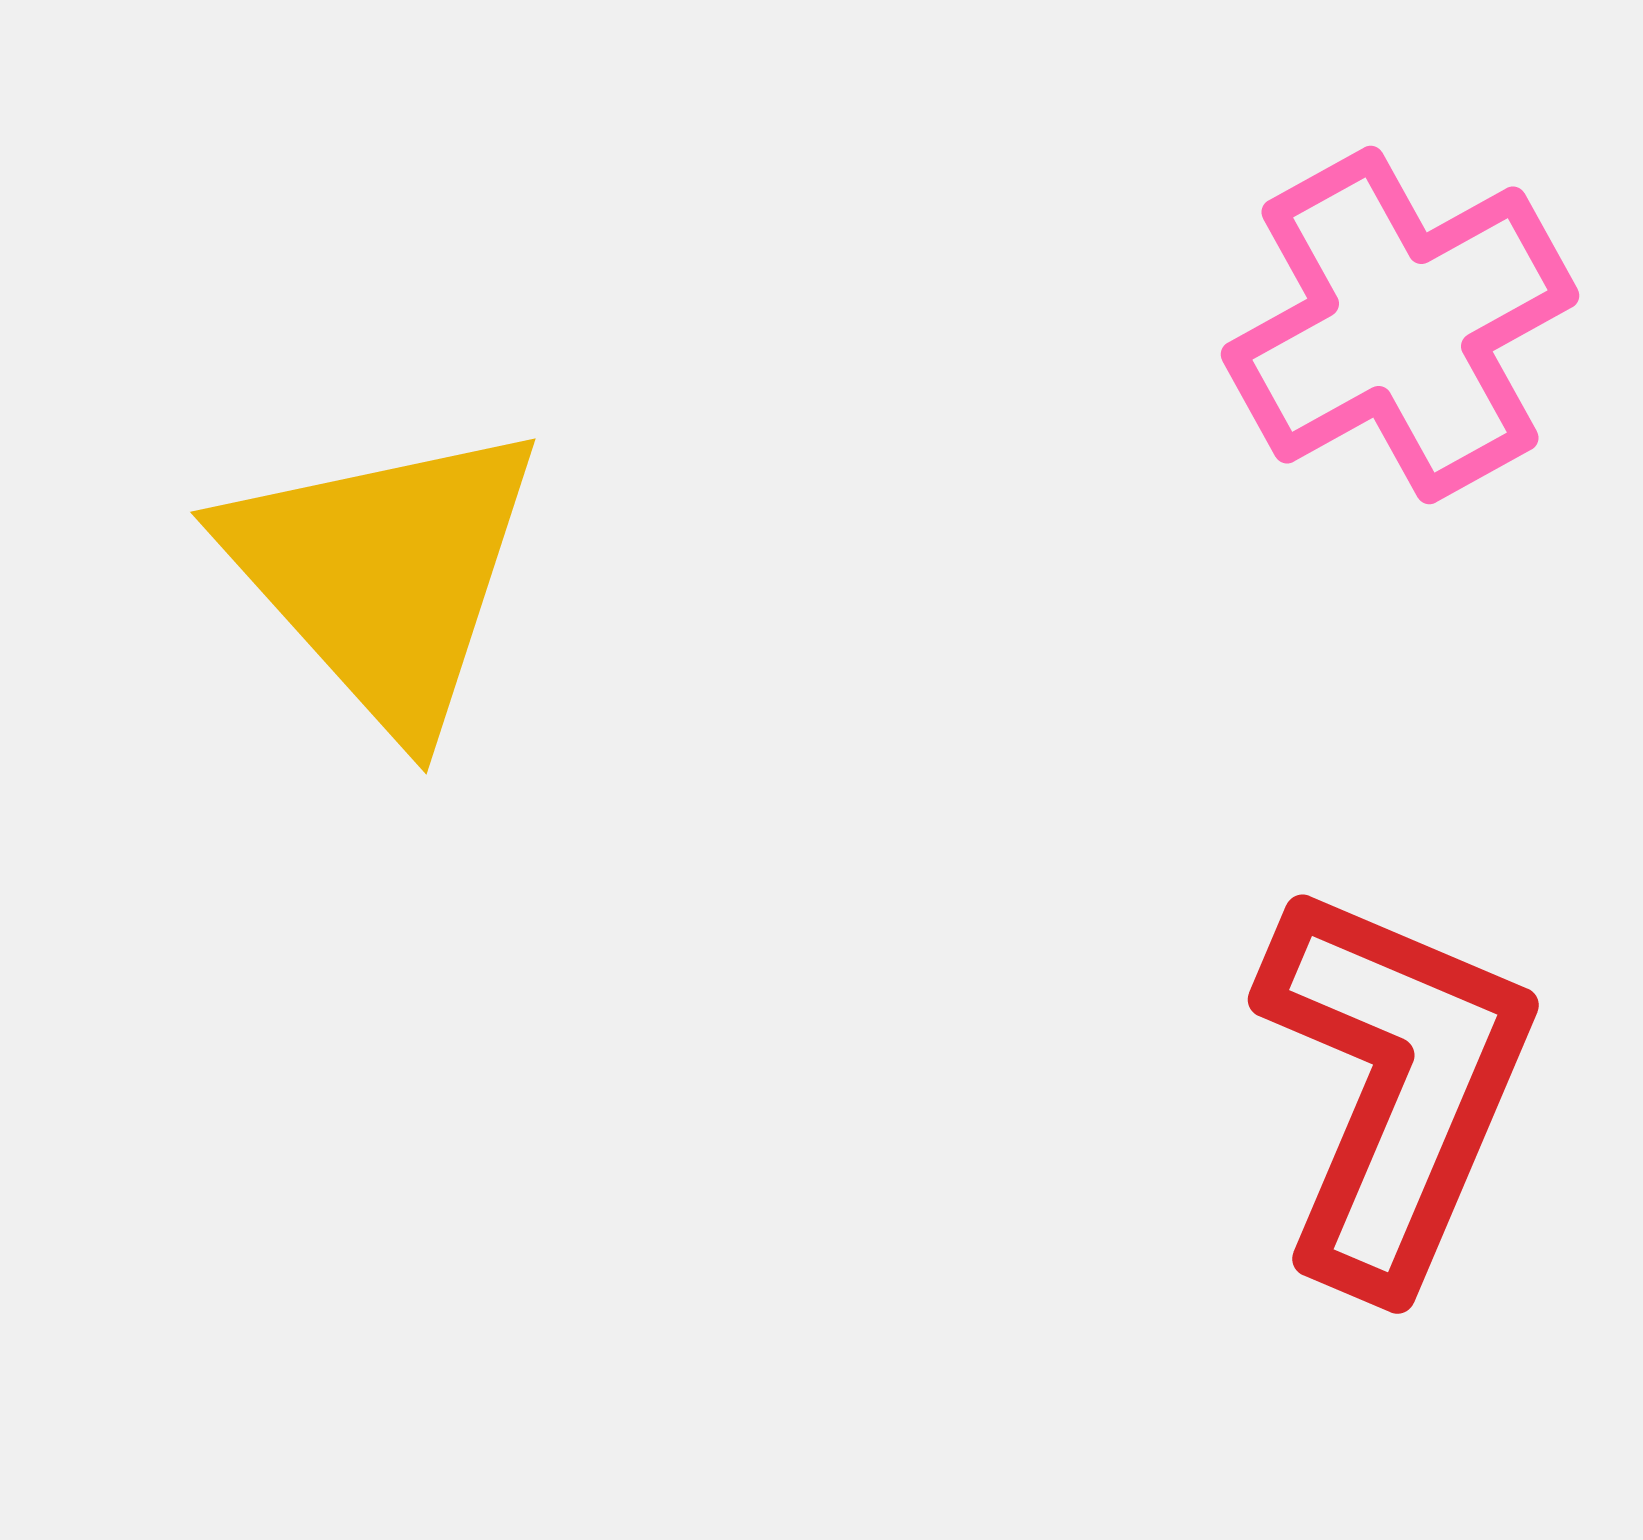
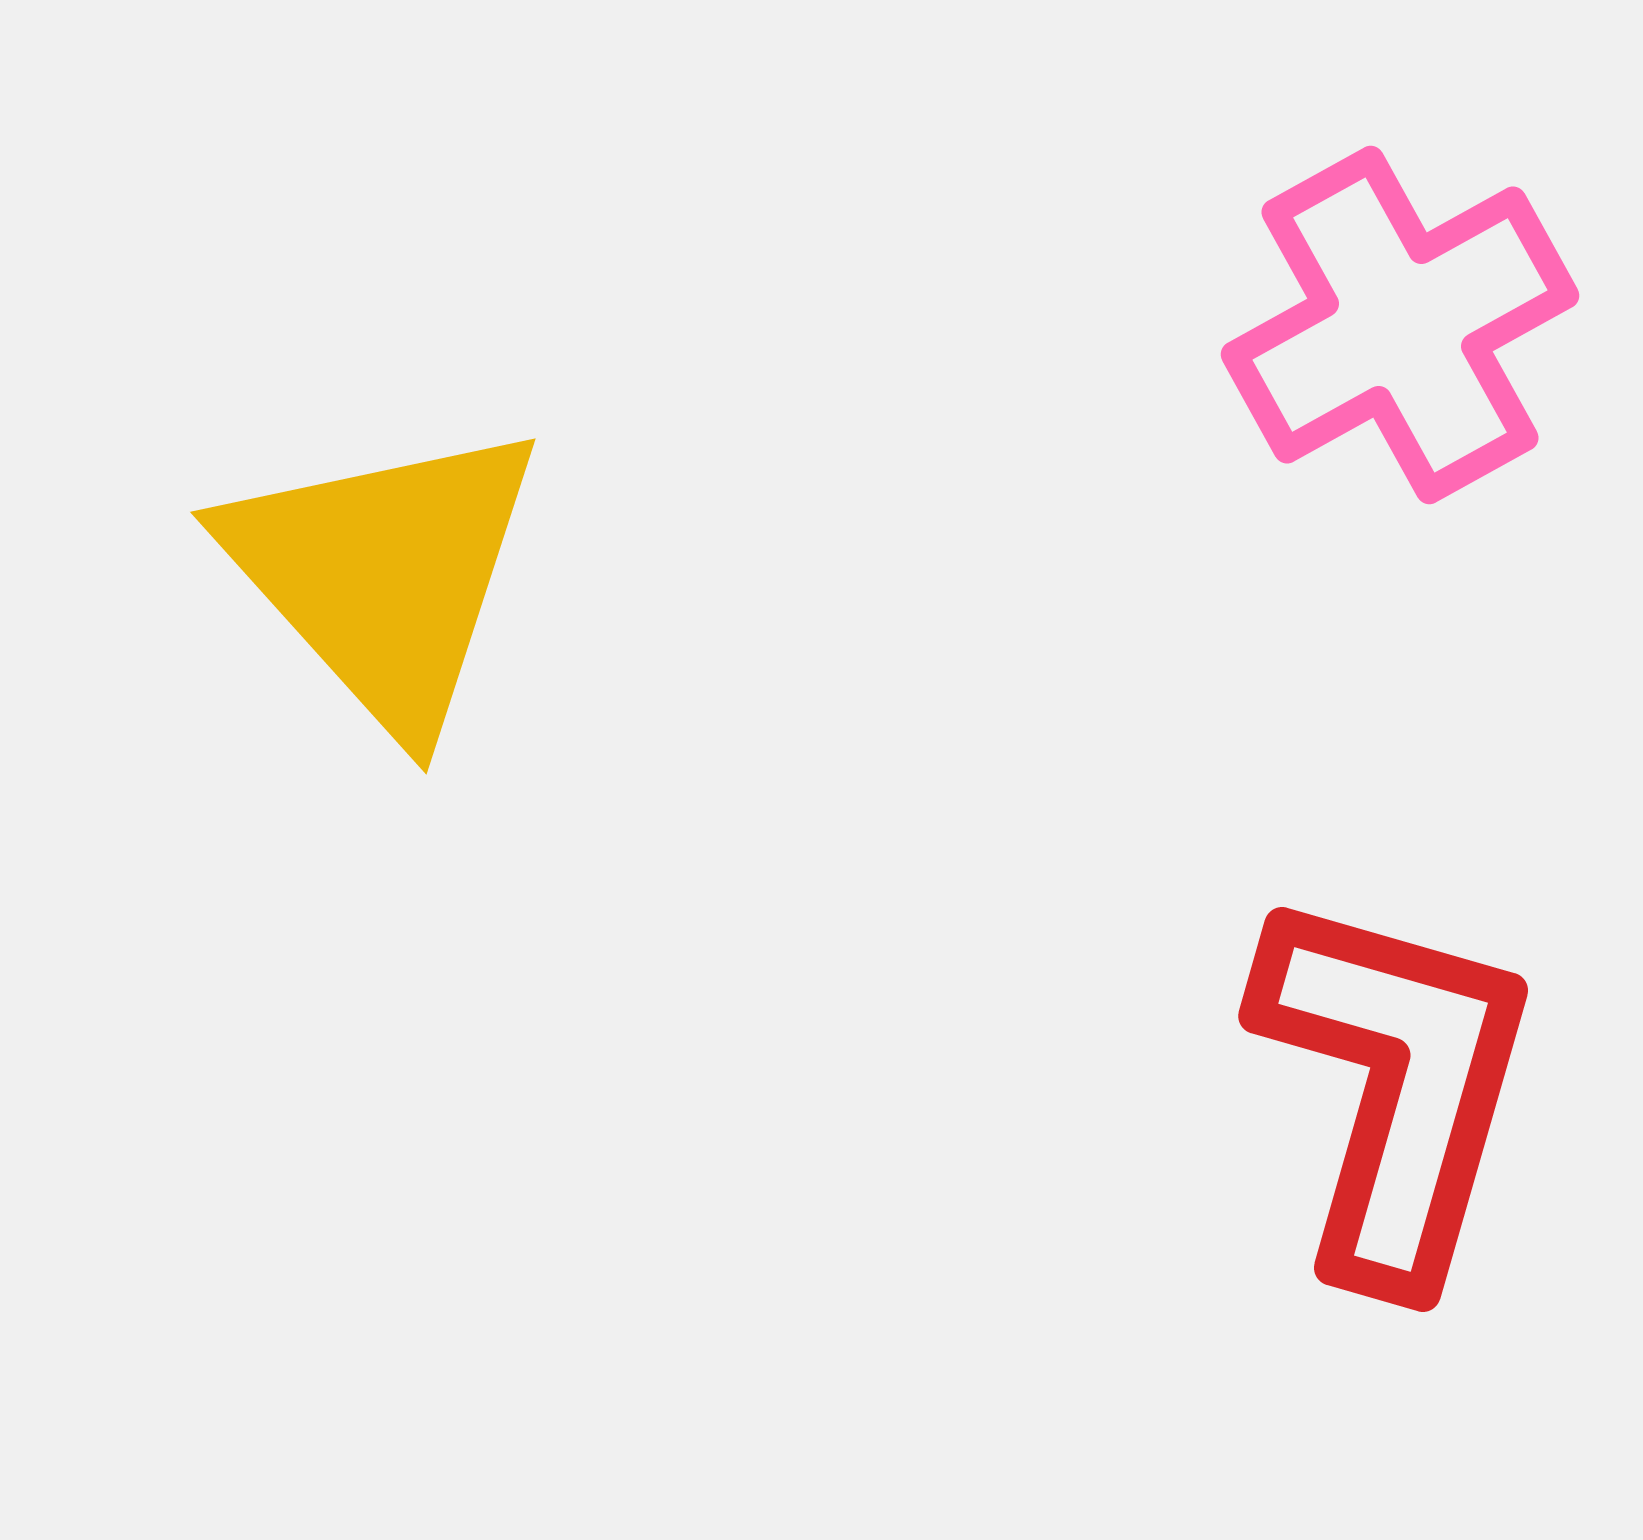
red L-shape: rotated 7 degrees counterclockwise
